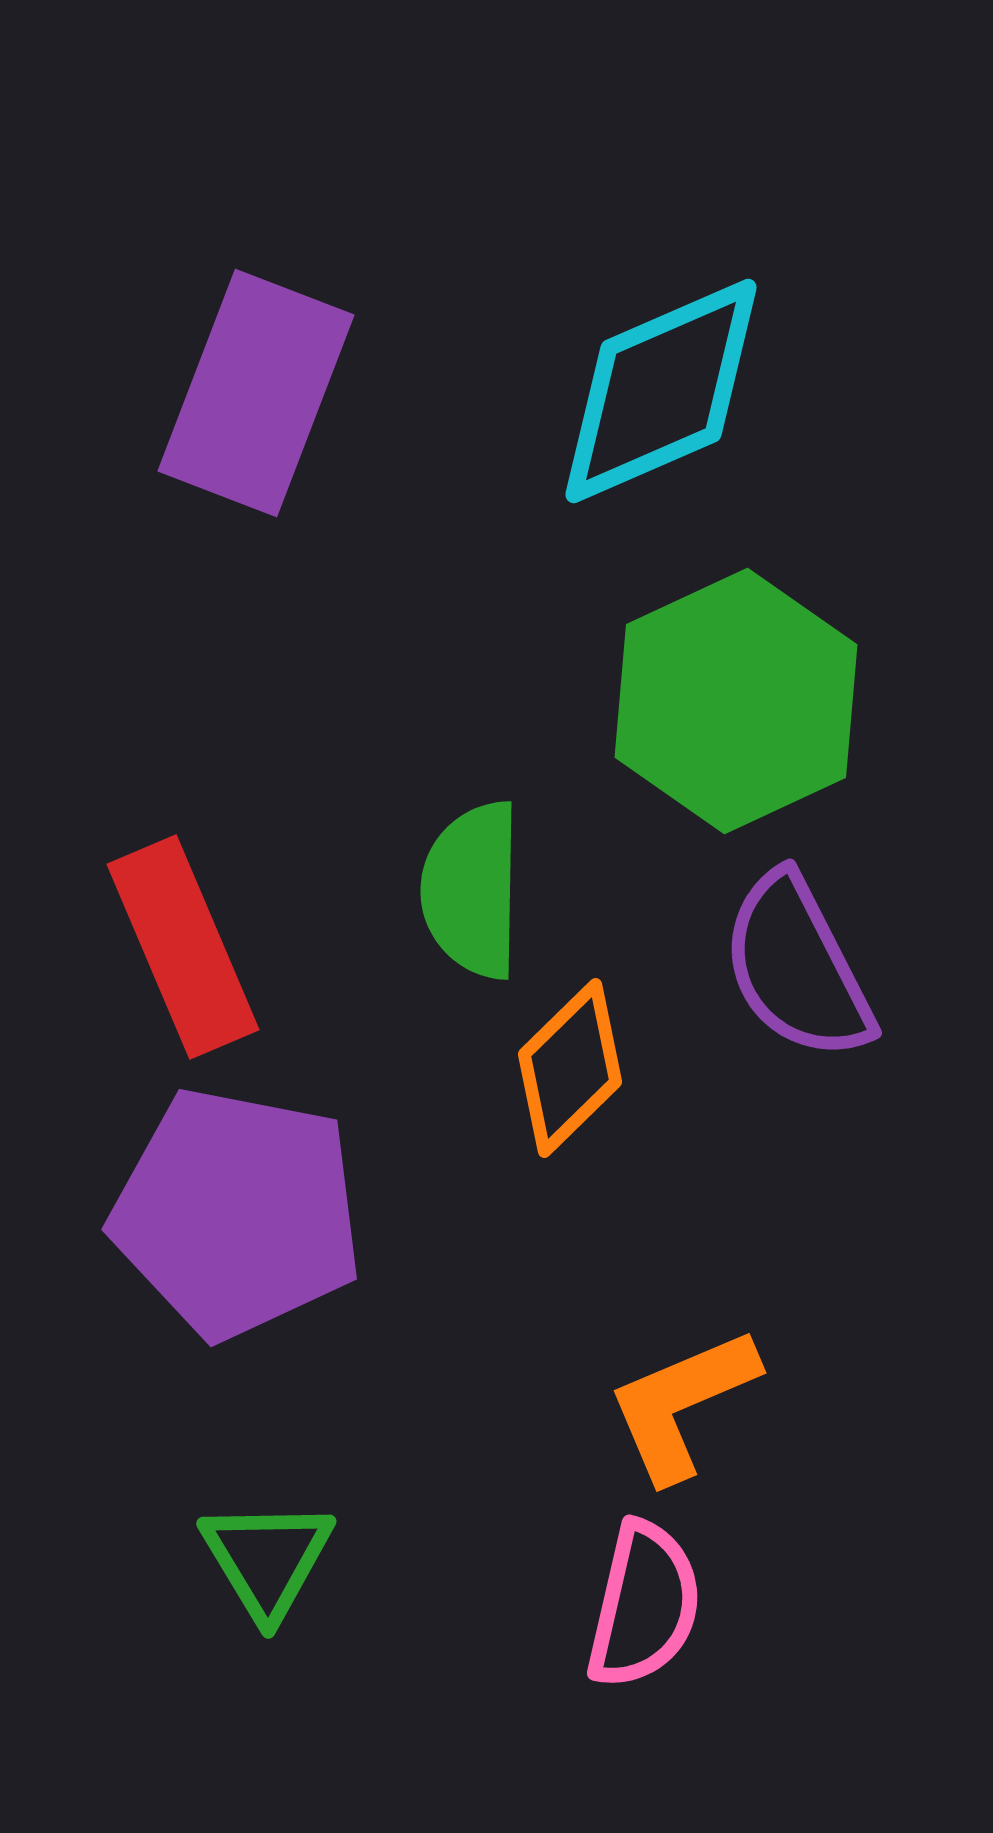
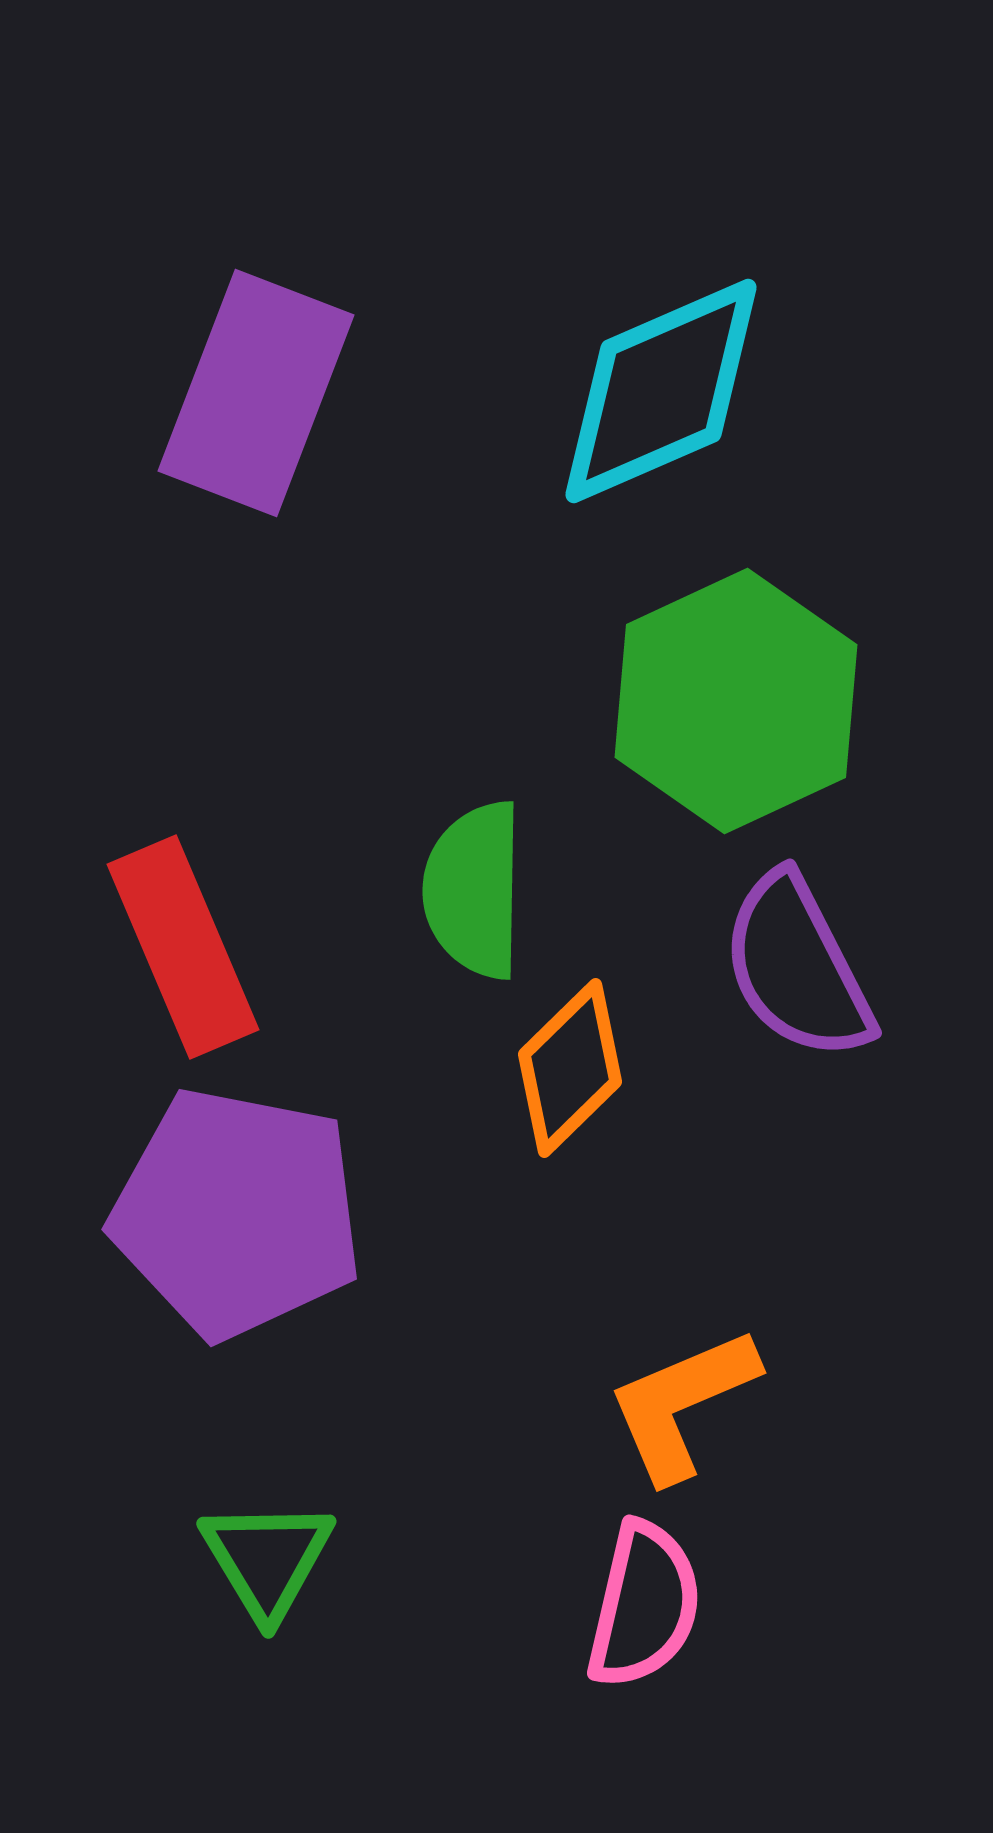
green semicircle: moved 2 px right
